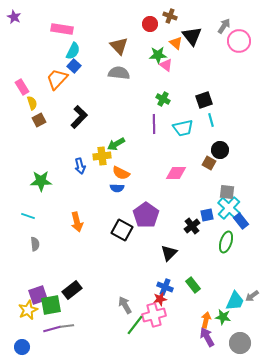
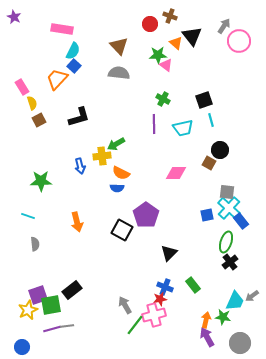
black L-shape at (79, 117): rotated 30 degrees clockwise
black cross at (192, 226): moved 38 px right, 36 px down
